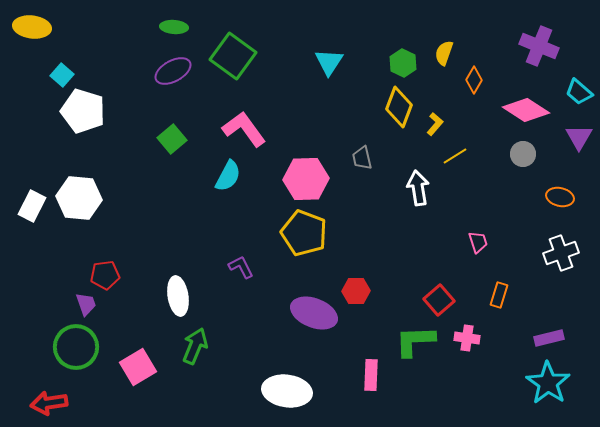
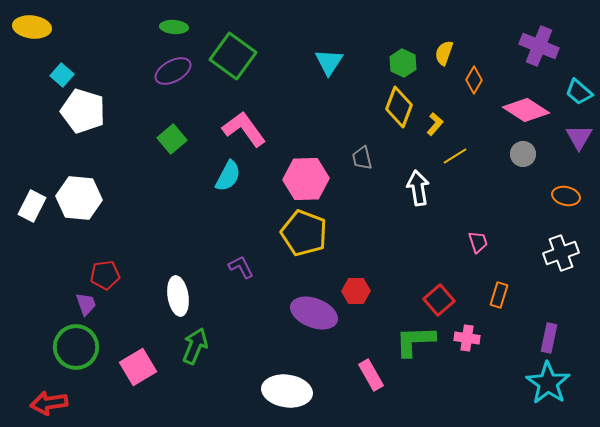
orange ellipse at (560, 197): moved 6 px right, 1 px up
purple rectangle at (549, 338): rotated 64 degrees counterclockwise
pink rectangle at (371, 375): rotated 32 degrees counterclockwise
